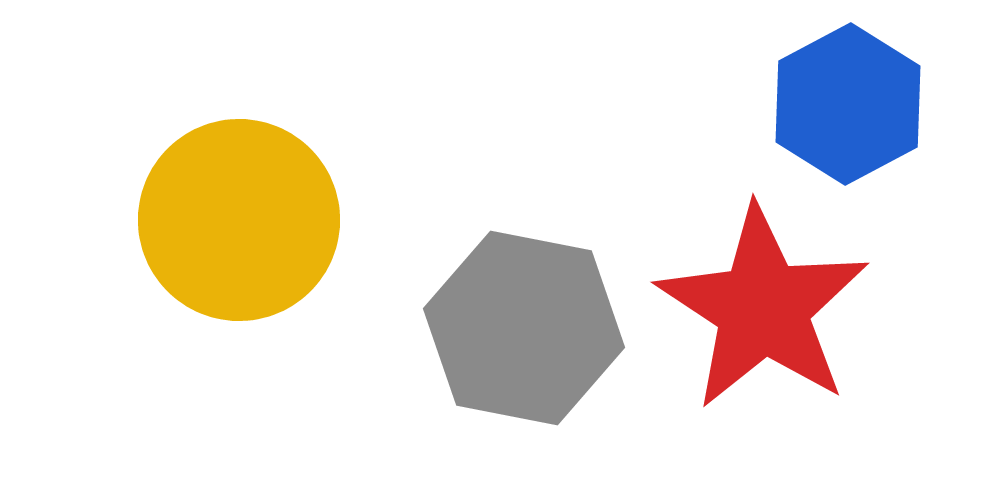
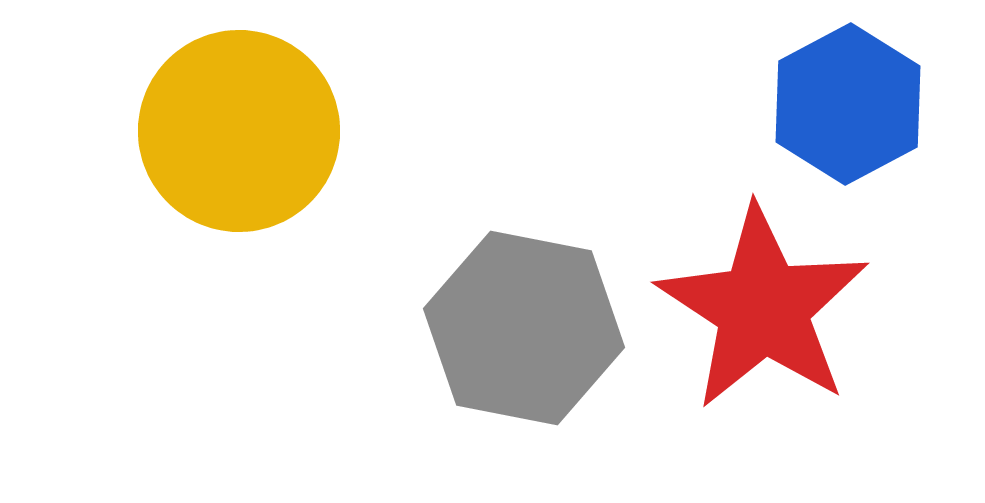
yellow circle: moved 89 px up
